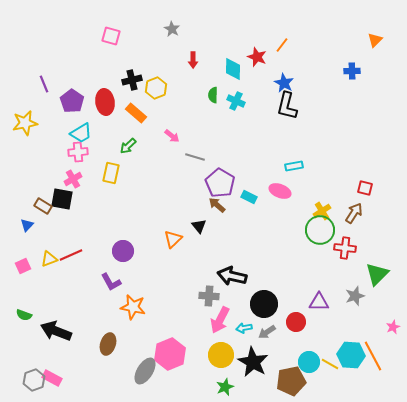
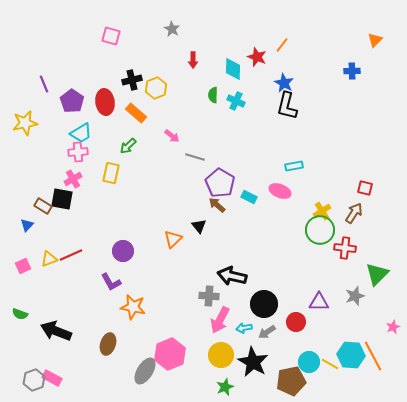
green semicircle at (24, 315): moved 4 px left, 1 px up
